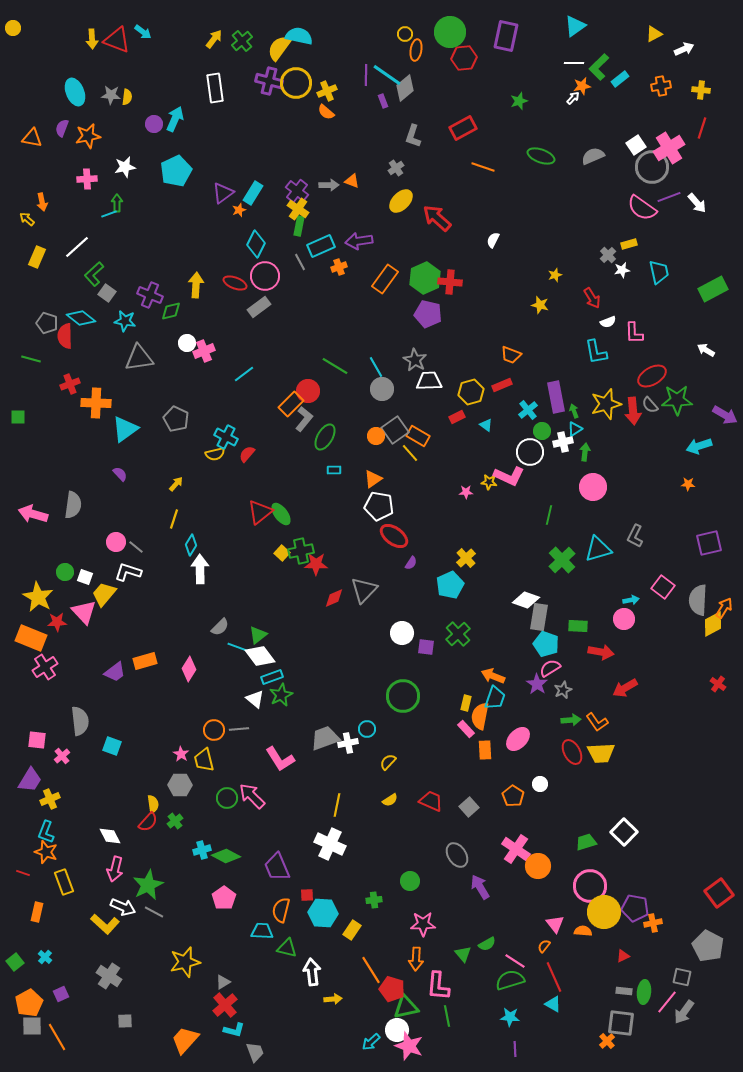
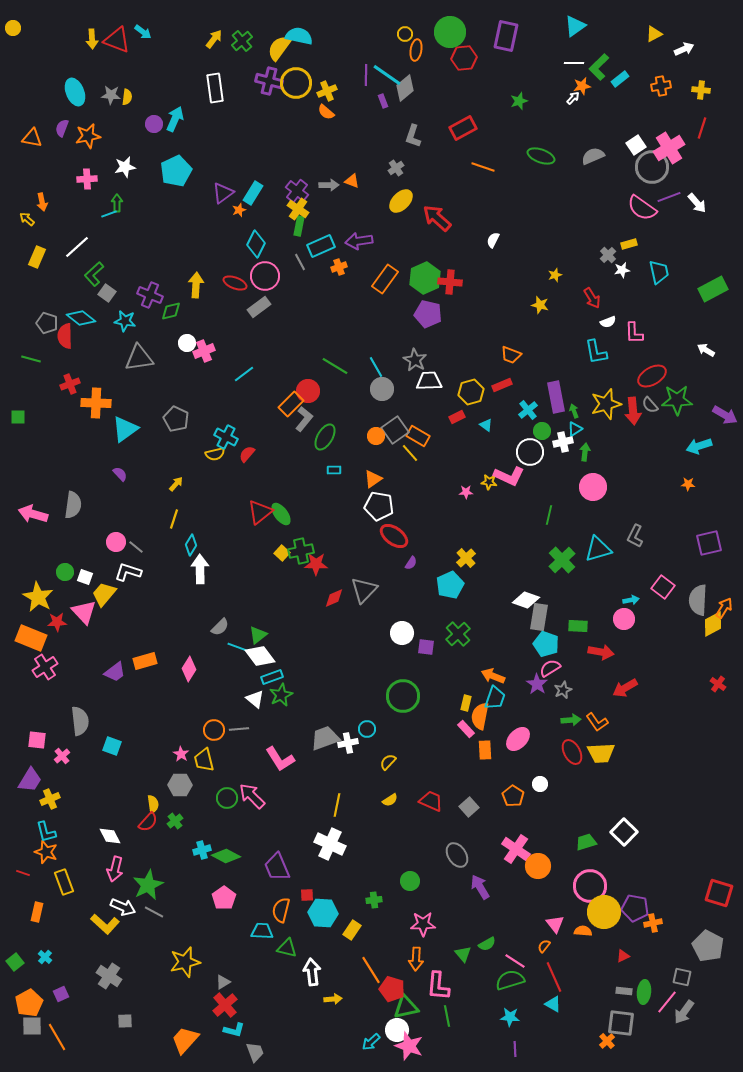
cyan L-shape at (46, 832): rotated 35 degrees counterclockwise
red square at (719, 893): rotated 36 degrees counterclockwise
